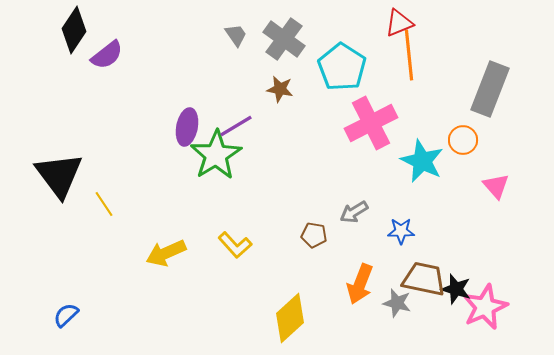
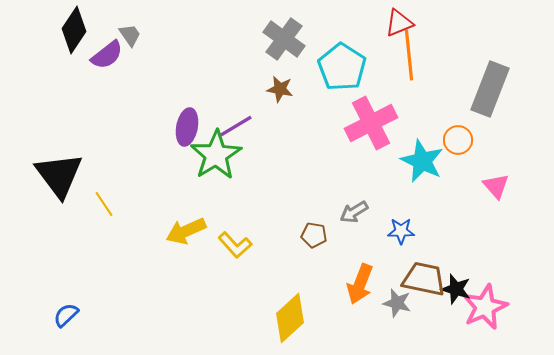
gray trapezoid: moved 106 px left
orange circle: moved 5 px left
yellow arrow: moved 20 px right, 22 px up
